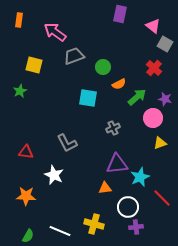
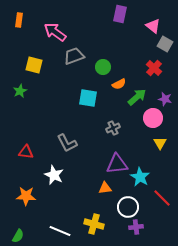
yellow triangle: rotated 40 degrees counterclockwise
cyan star: rotated 18 degrees counterclockwise
green semicircle: moved 10 px left
